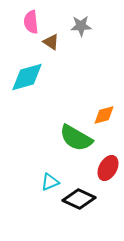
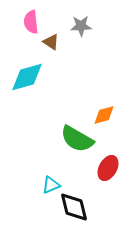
green semicircle: moved 1 px right, 1 px down
cyan triangle: moved 1 px right, 3 px down
black diamond: moved 5 px left, 8 px down; rotated 52 degrees clockwise
